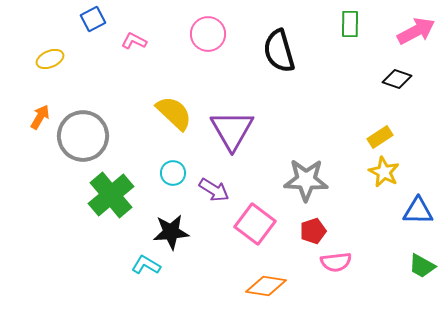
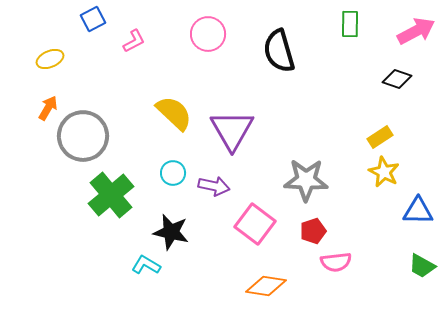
pink L-shape: rotated 125 degrees clockwise
orange arrow: moved 8 px right, 9 px up
purple arrow: moved 4 px up; rotated 20 degrees counterclockwise
black star: rotated 18 degrees clockwise
